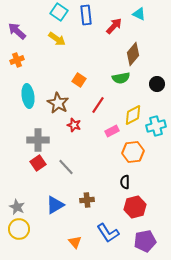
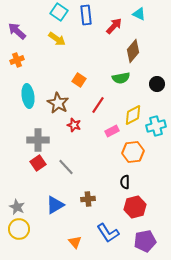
brown diamond: moved 3 px up
brown cross: moved 1 px right, 1 px up
